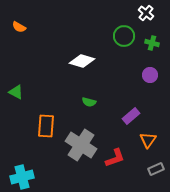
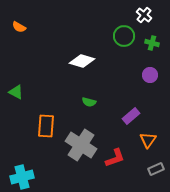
white cross: moved 2 px left, 2 px down
